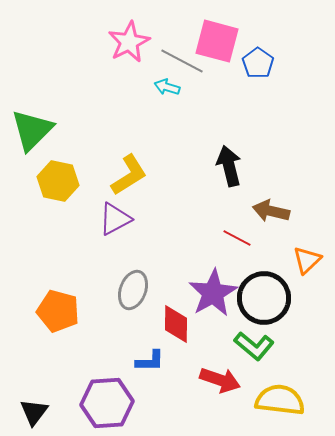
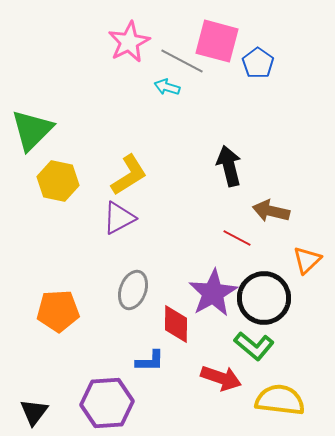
purple triangle: moved 4 px right, 1 px up
orange pentagon: rotated 18 degrees counterclockwise
red arrow: moved 1 px right, 2 px up
